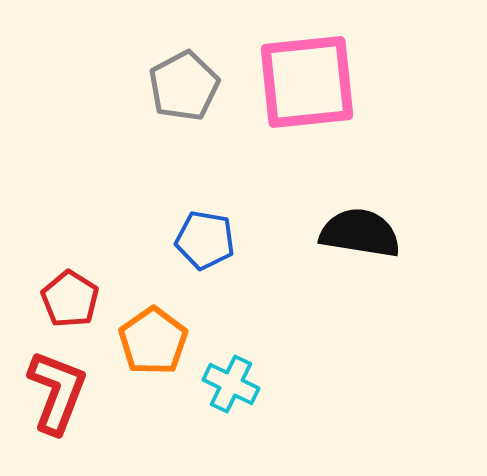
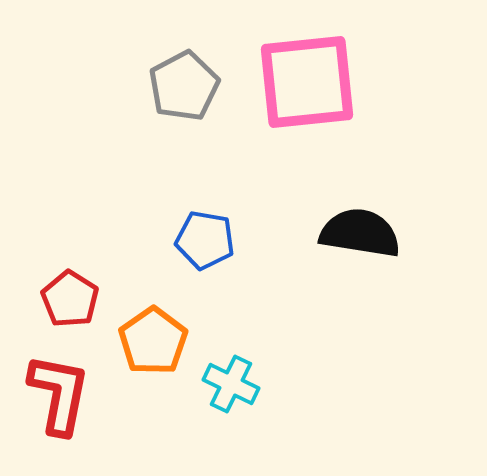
red L-shape: moved 2 px right, 2 px down; rotated 10 degrees counterclockwise
